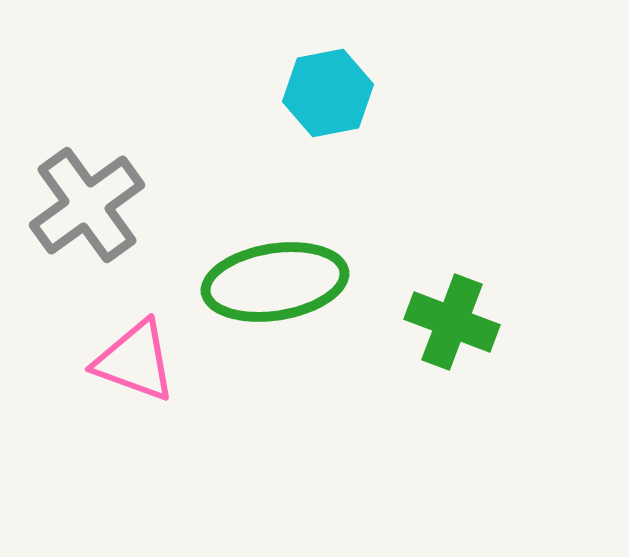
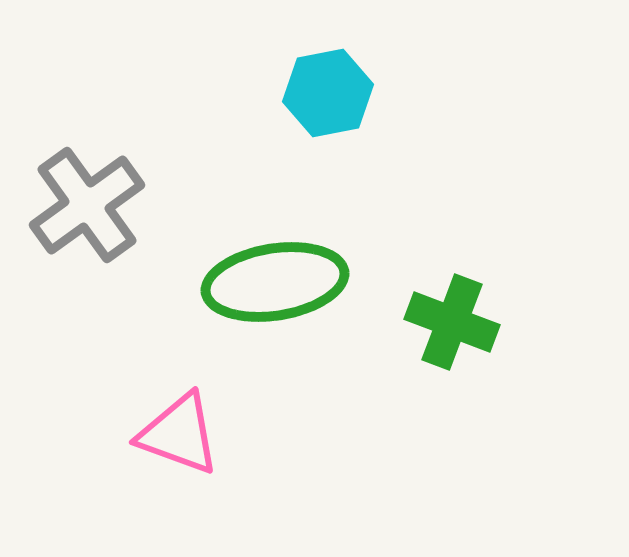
pink triangle: moved 44 px right, 73 px down
